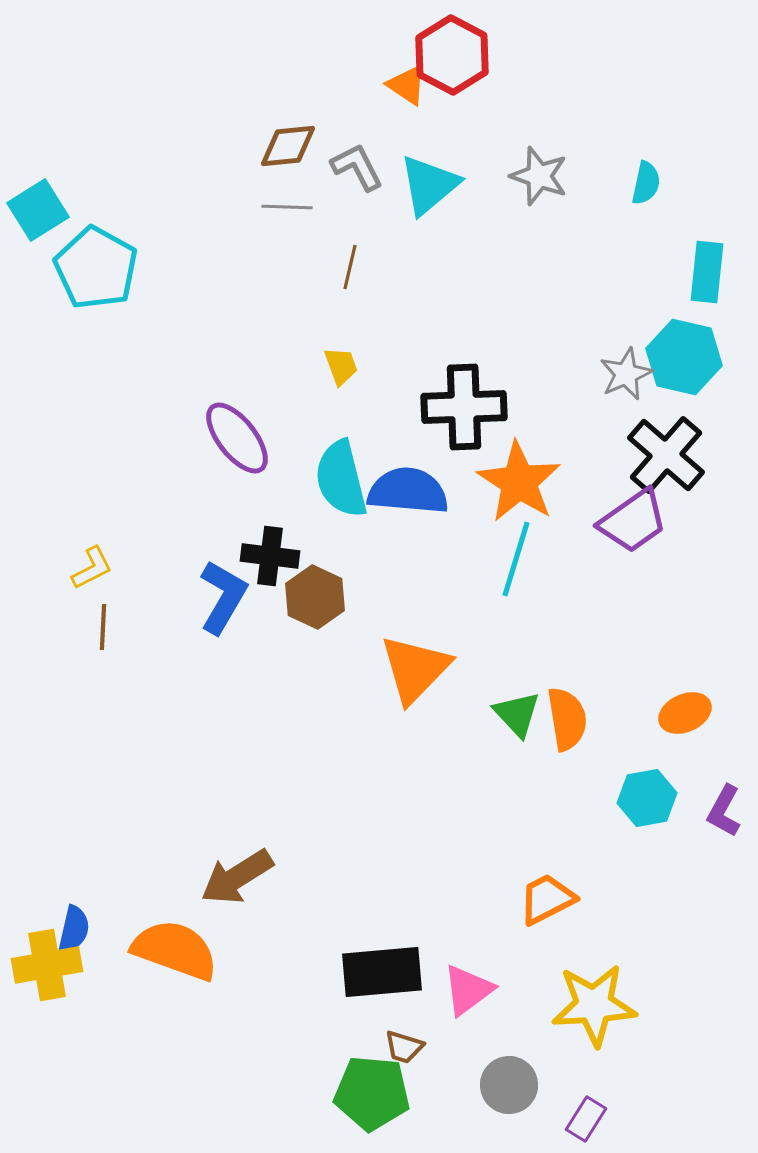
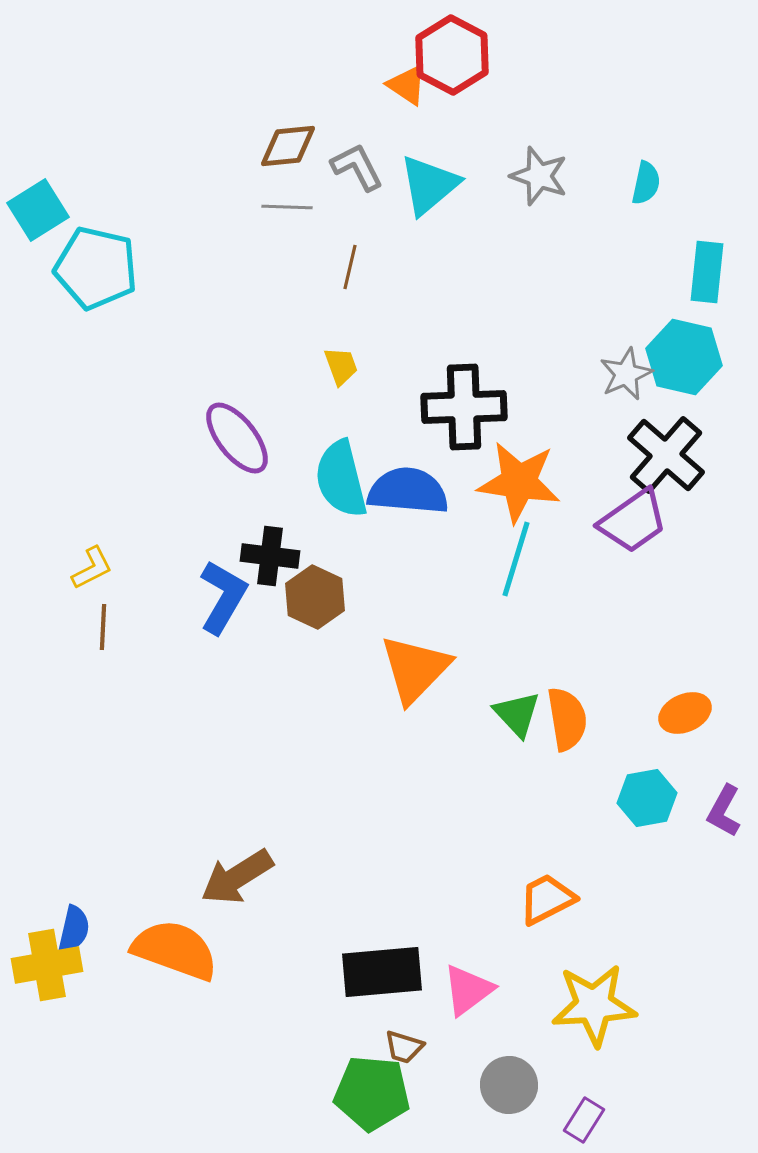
cyan pentagon at (96, 268): rotated 16 degrees counterclockwise
orange star at (519, 482): rotated 24 degrees counterclockwise
purple rectangle at (586, 1119): moved 2 px left, 1 px down
